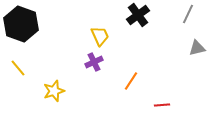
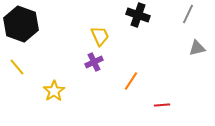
black cross: rotated 35 degrees counterclockwise
yellow line: moved 1 px left, 1 px up
yellow star: rotated 15 degrees counterclockwise
